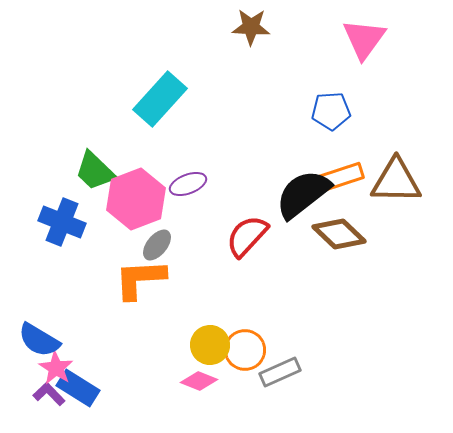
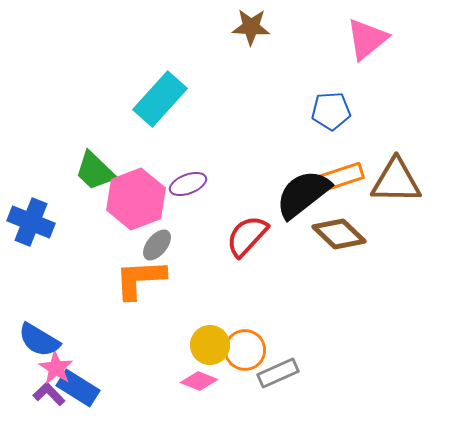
pink triangle: moved 3 px right; rotated 15 degrees clockwise
blue cross: moved 31 px left
gray rectangle: moved 2 px left, 1 px down
